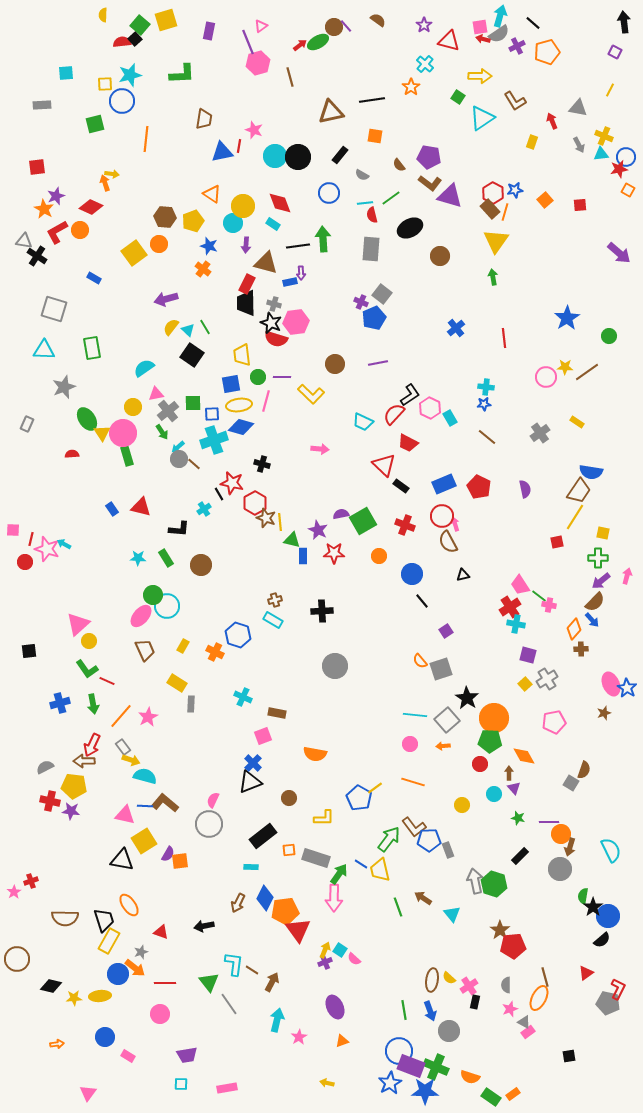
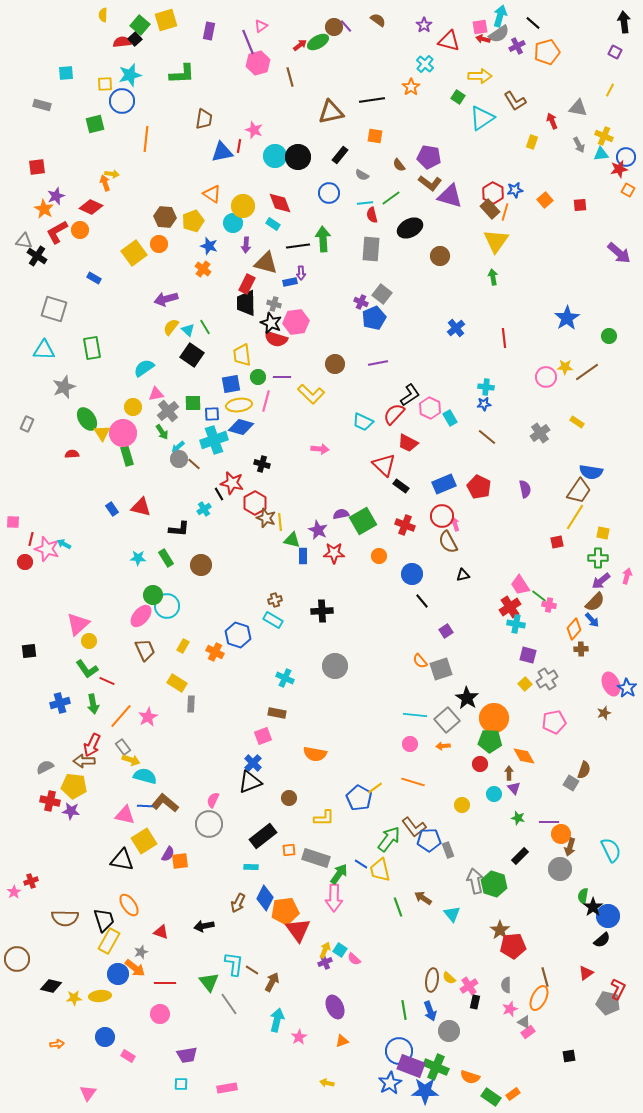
gray rectangle at (42, 105): rotated 18 degrees clockwise
pink square at (13, 530): moved 8 px up
cyan cross at (243, 697): moved 42 px right, 19 px up
